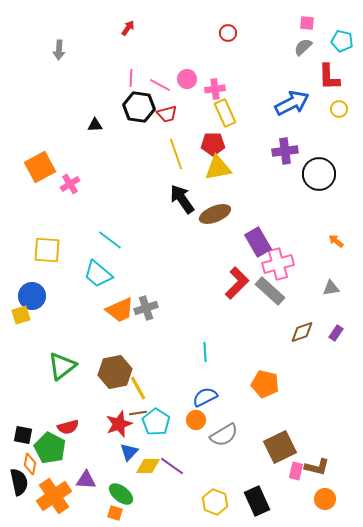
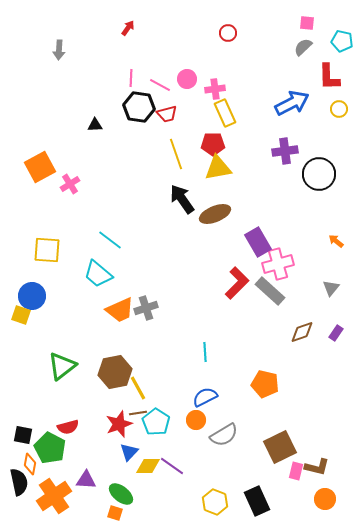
gray triangle at (331, 288): rotated 42 degrees counterclockwise
yellow square at (21, 315): rotated 36 degrees clockwise
